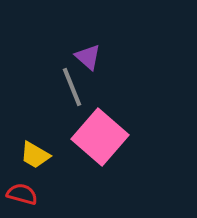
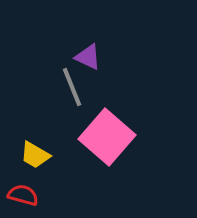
purple triangle: rotated 16 degrees counterclockwise
pink square: moved 7 px right
red semicircle: moved 1 px right, 1 px down
